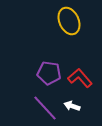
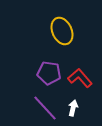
yellow ellipse: moved 7 px left, 10 px down
white arrow: moved 1 px right, 2 px down; rotated 84 degrees clockwise
